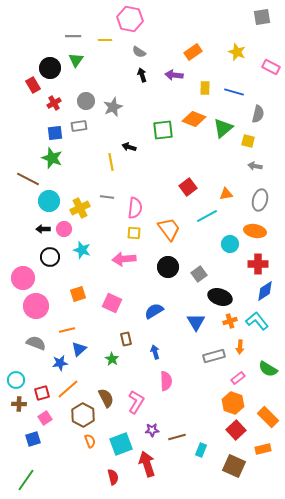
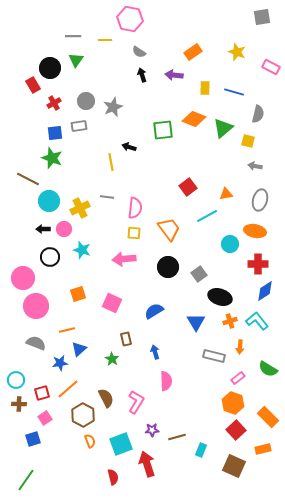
gray rectangle at (214, 356): rotated 30 degrees clockwise
